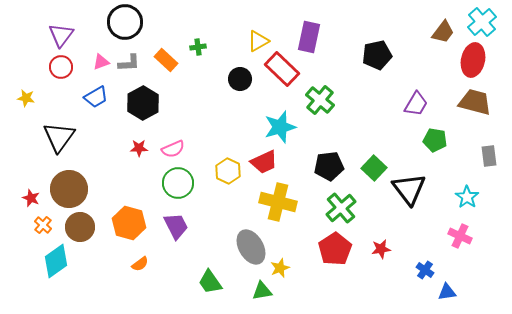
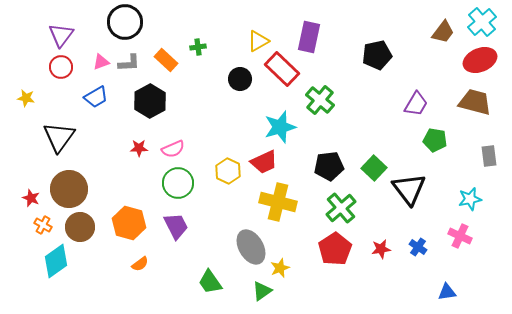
red ellipse at (473, 60): moved 7 px right; rotated 56 degrees clockwise
black hexagon at (143, 103): moved 7 px right, 2 px up
cyan star at (467, 197): moved 3 px right, 2 px down; rotated 25 degrees clockwise
orange cross at (43, 225): rotated 12 degrees counterclockwise
blue cross at (425, 270): moved 7 px left, 23 px up
green triangle at (262, 291): rotated 25 degrees counterclockwise
